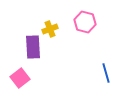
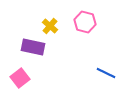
yellow cross: moved 3 px up; rotated 28 degrees counterclockwise
purple rectangle: rotated 75 degrees counterclockwise
blue line: rotated 48 degrees counterclockwise
